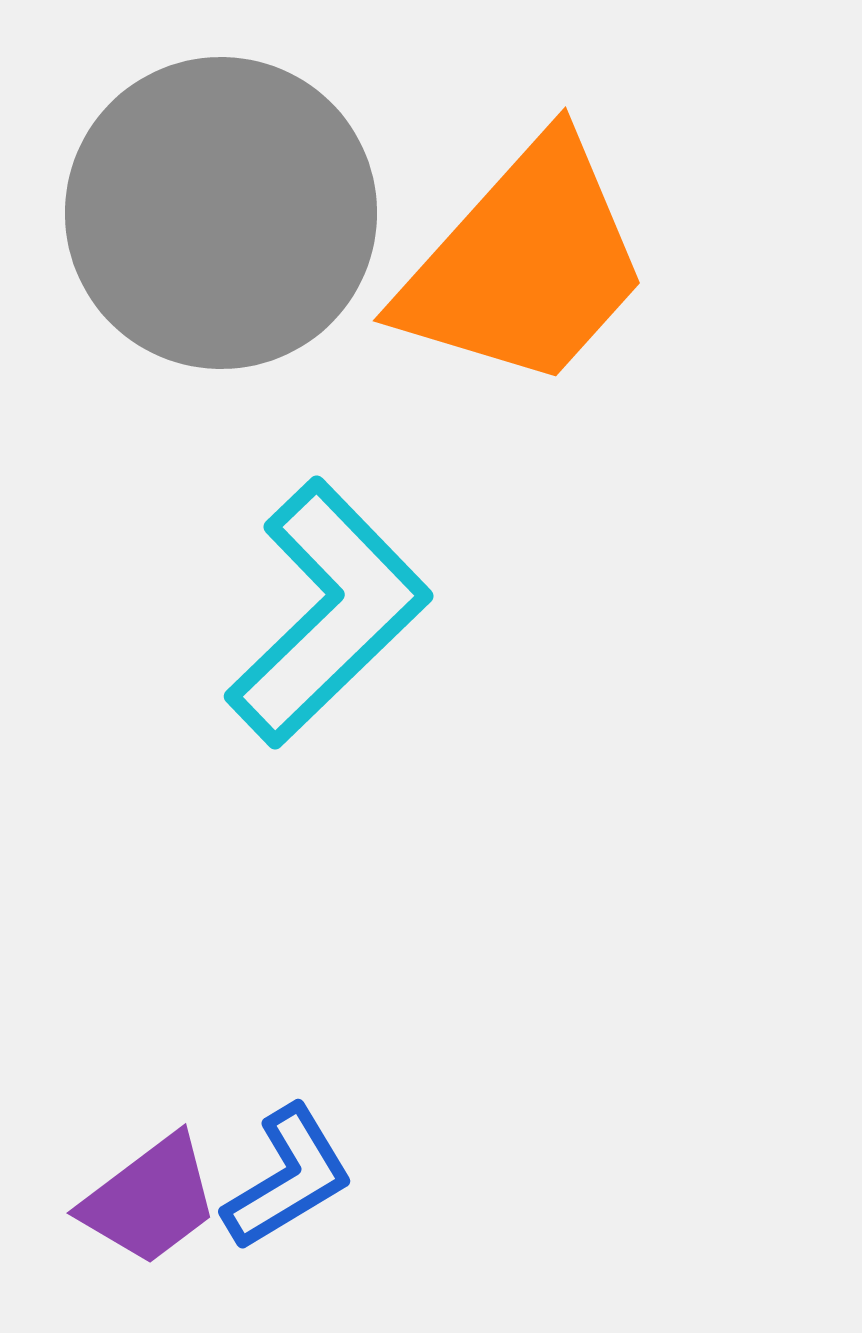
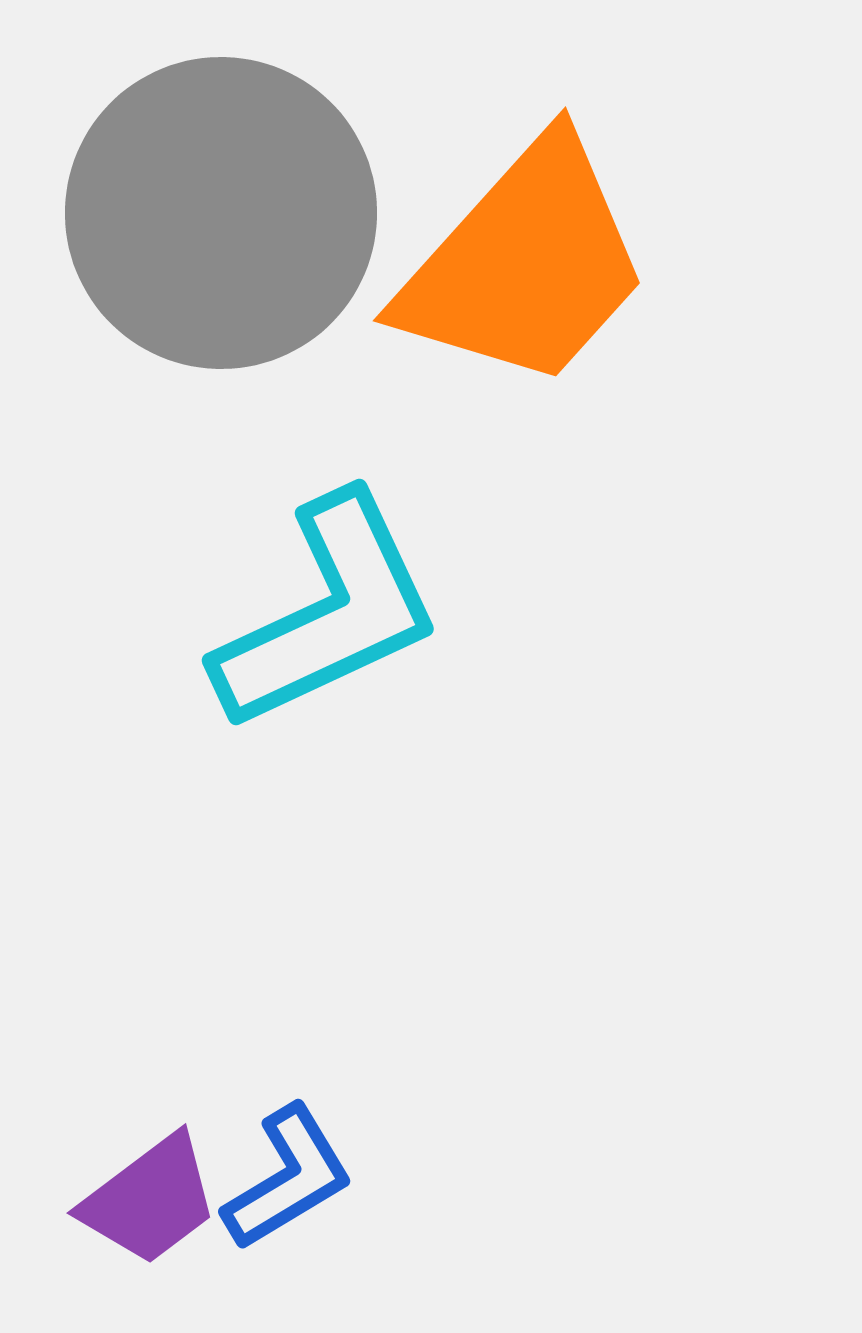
cyan L-shape: rotated 19 degrees clockwise
